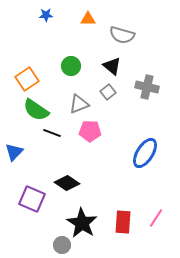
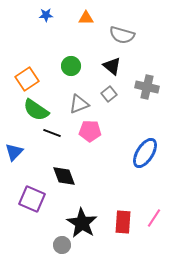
orange triangle: moved 2 px left, 1 px up
gray square: moved 1 px right, 2 px down
black diamond: moved 3 px left, 7 px up; rotated 35 degrees clockwise
pink line: moved 2 px left
